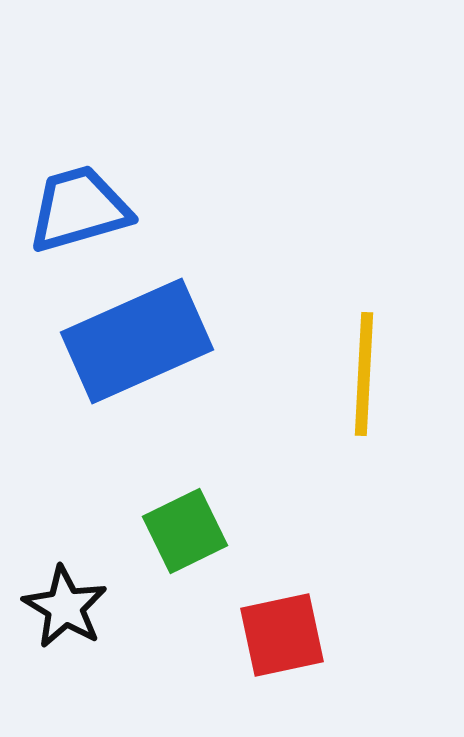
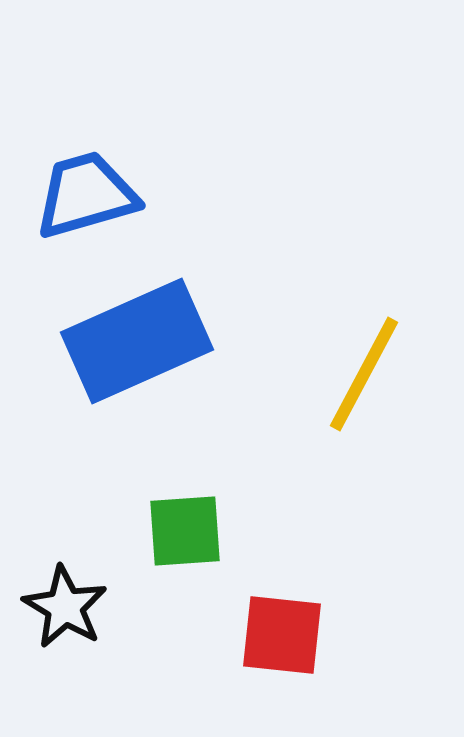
blue trapezoid: moved 7 px right, 14 px up
yellow line: rotated 25 degrees clockwise
green square: rotated 22 degrees clockwise
red square: rotated 18 degrees clockwise
